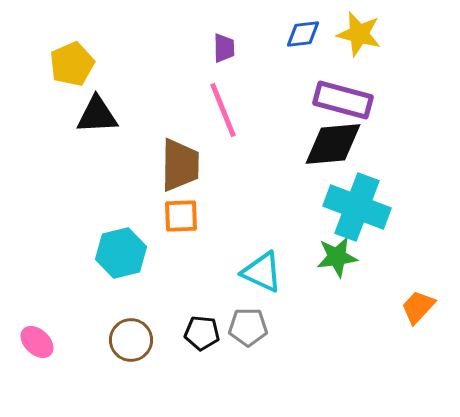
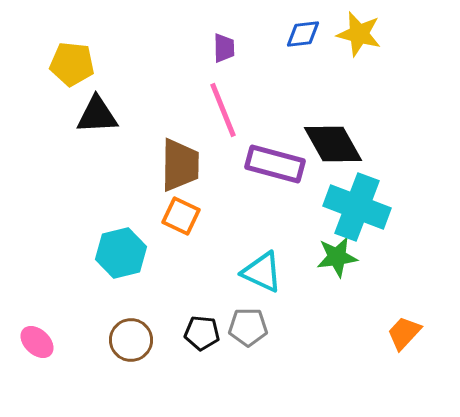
yellow pentagon: rotated 30 degrees clockwise
purple rectangle: moved 68 px left, 64 px down
black diamond: rotated 66 degrees clockwise
orange square: rotated 27 degrees clockwise
orange trapezoid: moved 14 px left, 26 px down
